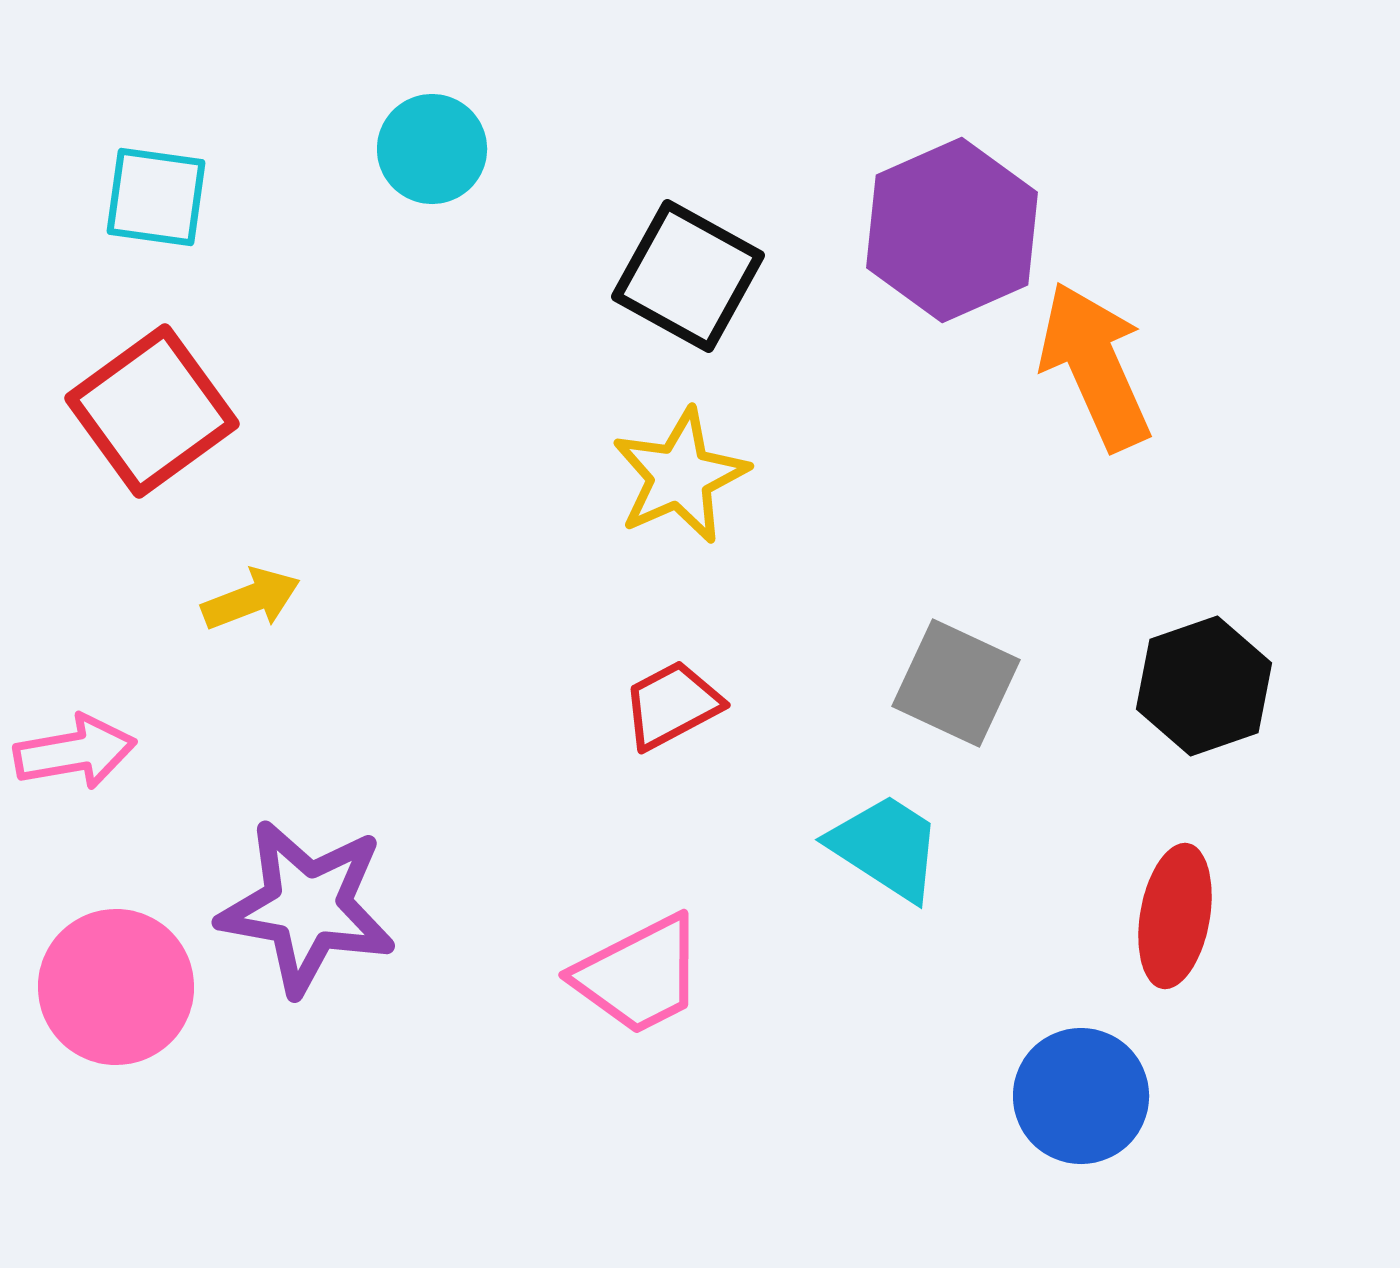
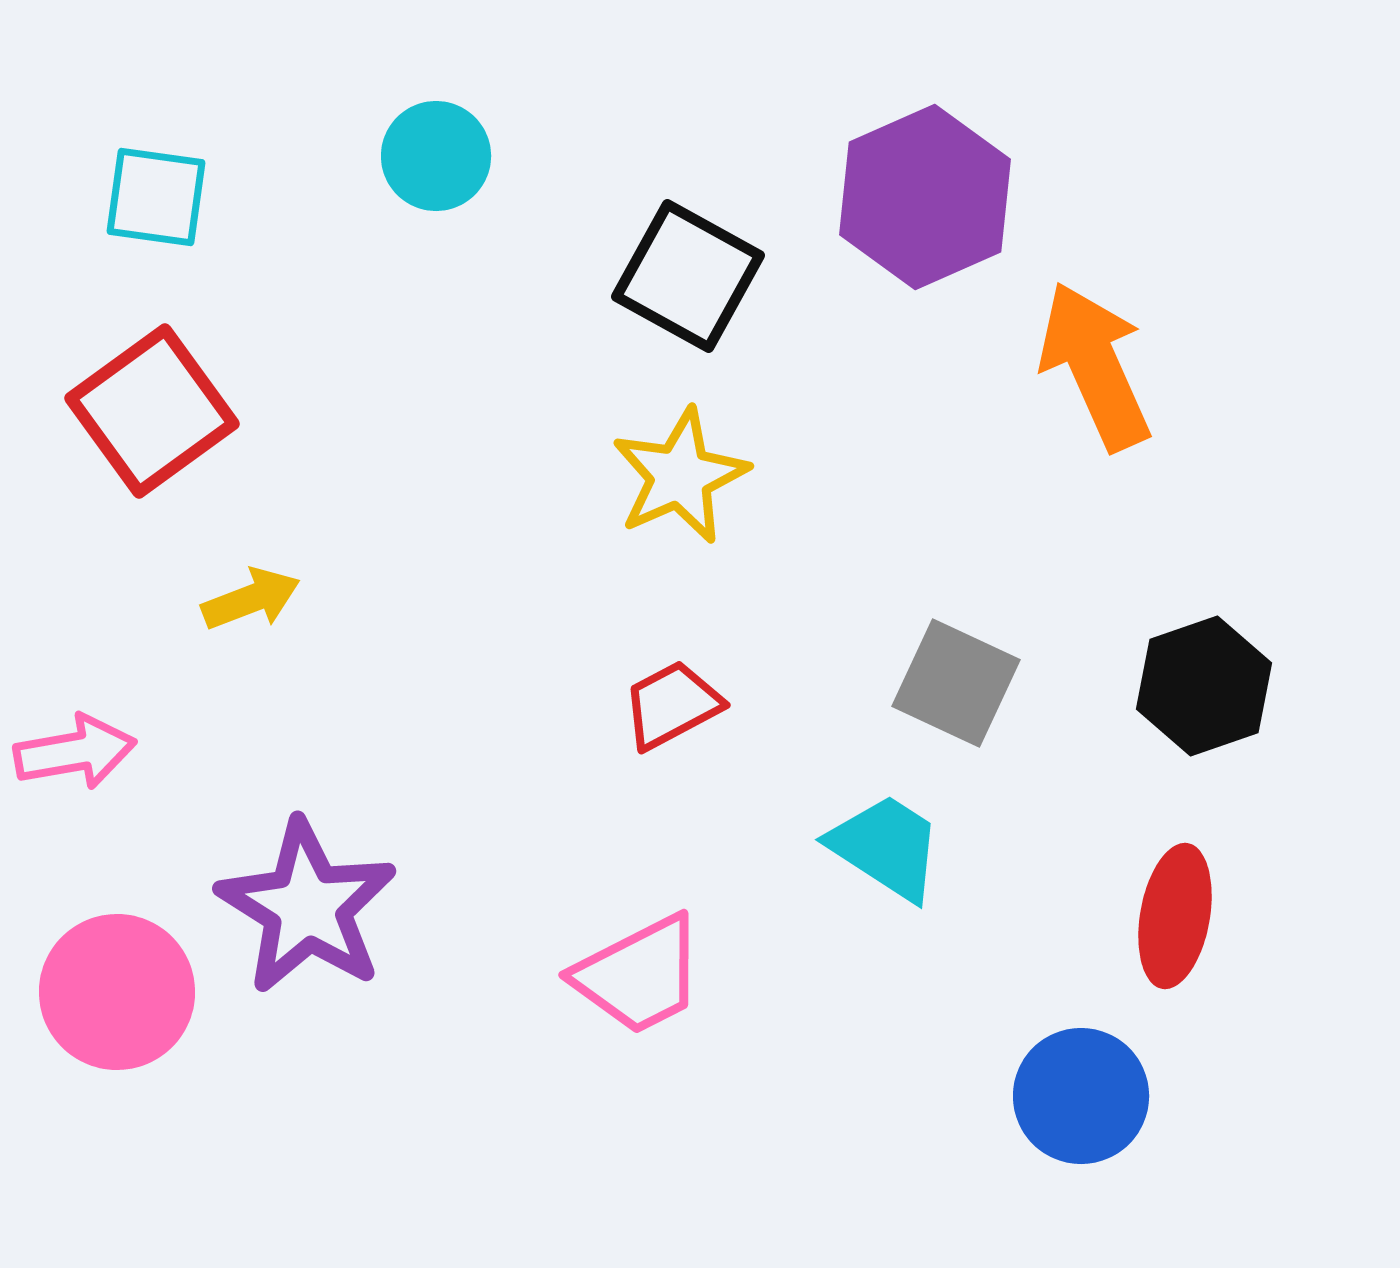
cyan circle: moved 4 px right, 7 px down
purple hexagon: moved 27 px left, 33 px up
purple star: rotated 22 degrees clockwise
pink circle: moved 1 px right, 5 px down
